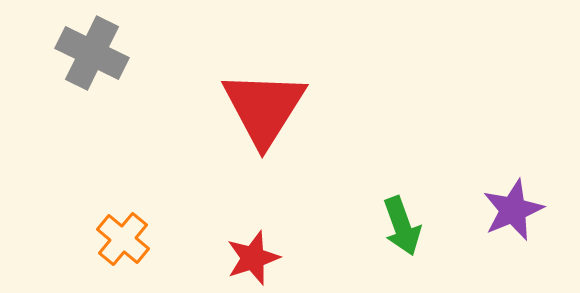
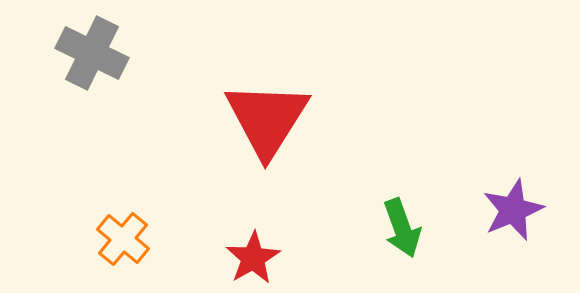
red triangle: moved 3 px right, 11 px down
green arrow: moved 2 px down
red star: rotated 12 degrees counterclockwise
